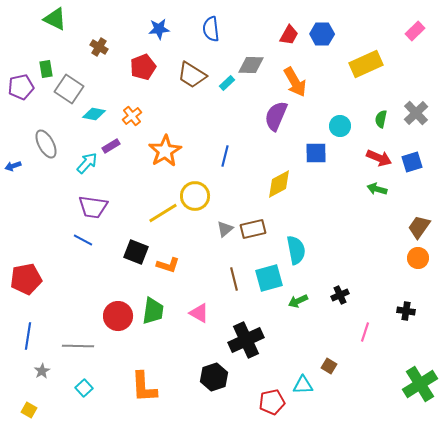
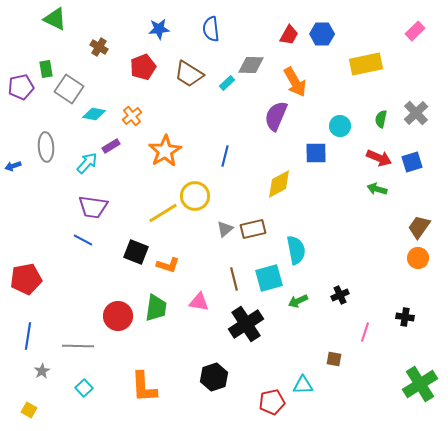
yellow rectangle at (366, 64): rotated 12 degrees clockwise
brown trapezoid at (192, 75): moved 3 px left, 1 px up
gray ellipse at (46, 144): moved 3 px down; rotated 24 degrees clockwise
green trapezoid at (153, 311): moved 3 px right, 3 px up
black cross at (406, 311): moved 1 px left, 6 px down
pink triangle at (199, 313): moved 11 px up; rotated 20 degrees counterclockwise
black cross at (246, 340): moved 16 px up; rotated 8 degrees counterclockwise
brown square at (329, 366): moved 5 px right, 7 px up; rotated 21 degrees counterclockwise
